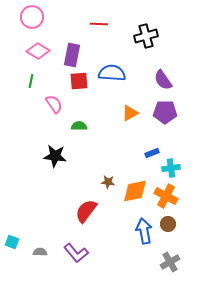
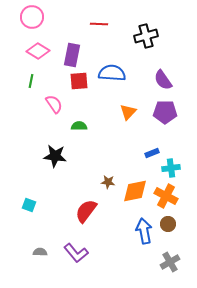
orange triangle: moved 2 px left, 1 px up; rotated 18 degrees counterclockwise
cyan square: moved 17 px right, 37 px up
